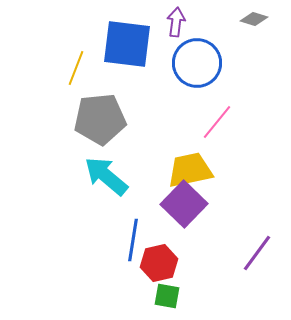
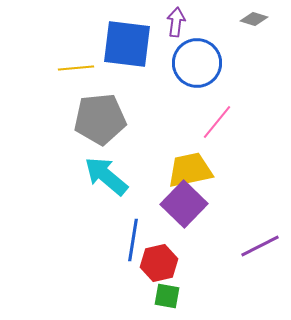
yellow line: rotated 64 degrees clockwise
purple line: moved 3 px right, 7 px up; rotated 27 degrees clockwise
